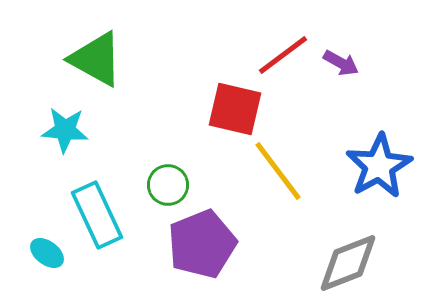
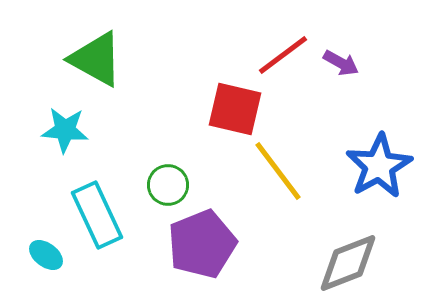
cyan ellipse: moved 1 px left, 2 px down
